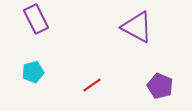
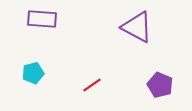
purple rectangle: moved 6 px right; rotated 60 degrees counterclockwise
cyan pentagon: moved 1 px down
purple pentagon: moved 1 px up
